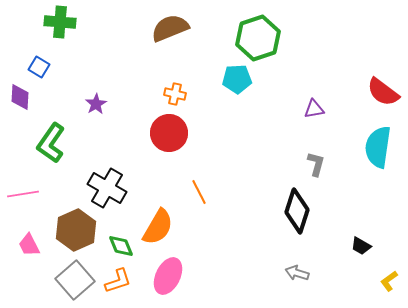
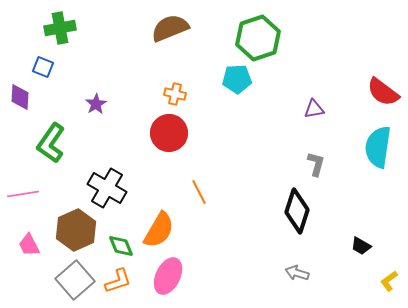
green cross: moved 6 px down; rotated 16 degrees counterclockwise
blue square: moved 4 px right; rotated 10 degrees counterclockwise
orange semicircle: moved 1 px right, 3 px down
